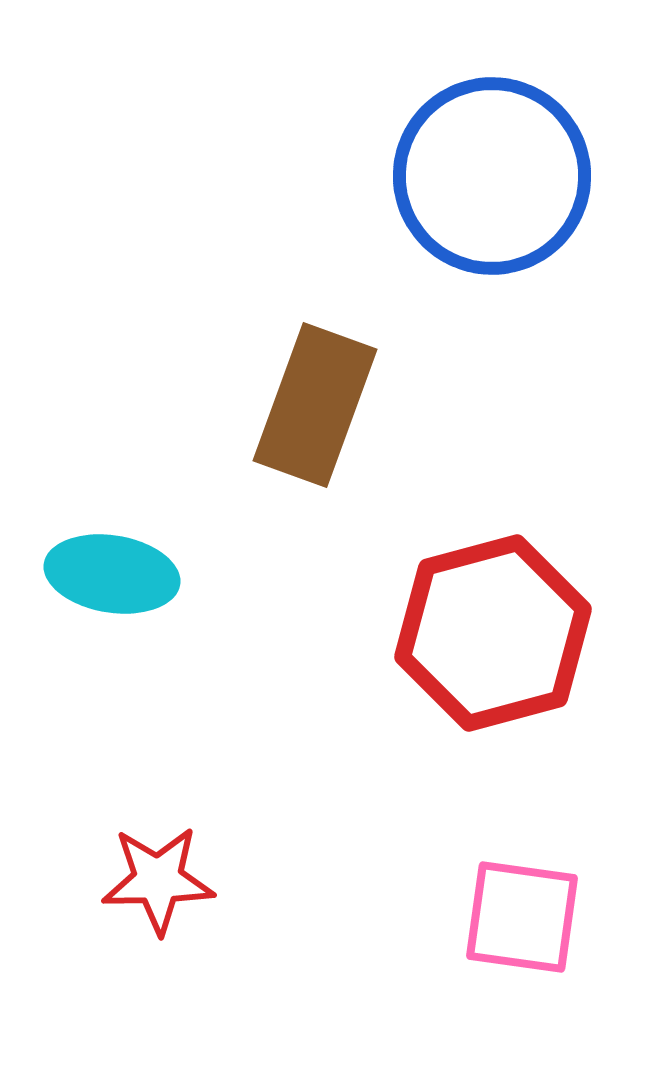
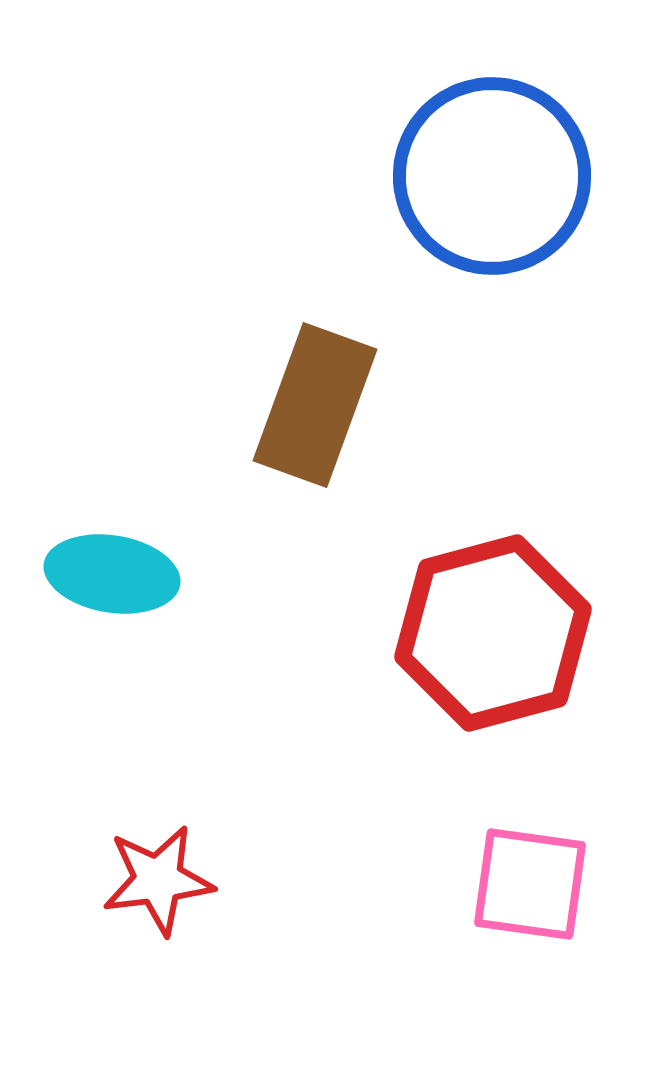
red star: rotated 6 degrees counterclockwise
pink square: moved 8 px right, 33 px up
